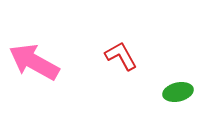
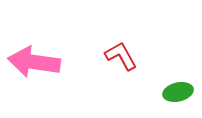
pink arrow: rotated 21 degrees counterclockwise
